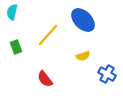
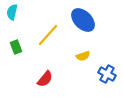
red semicircle: rotated 102 degrees counterclockwise
